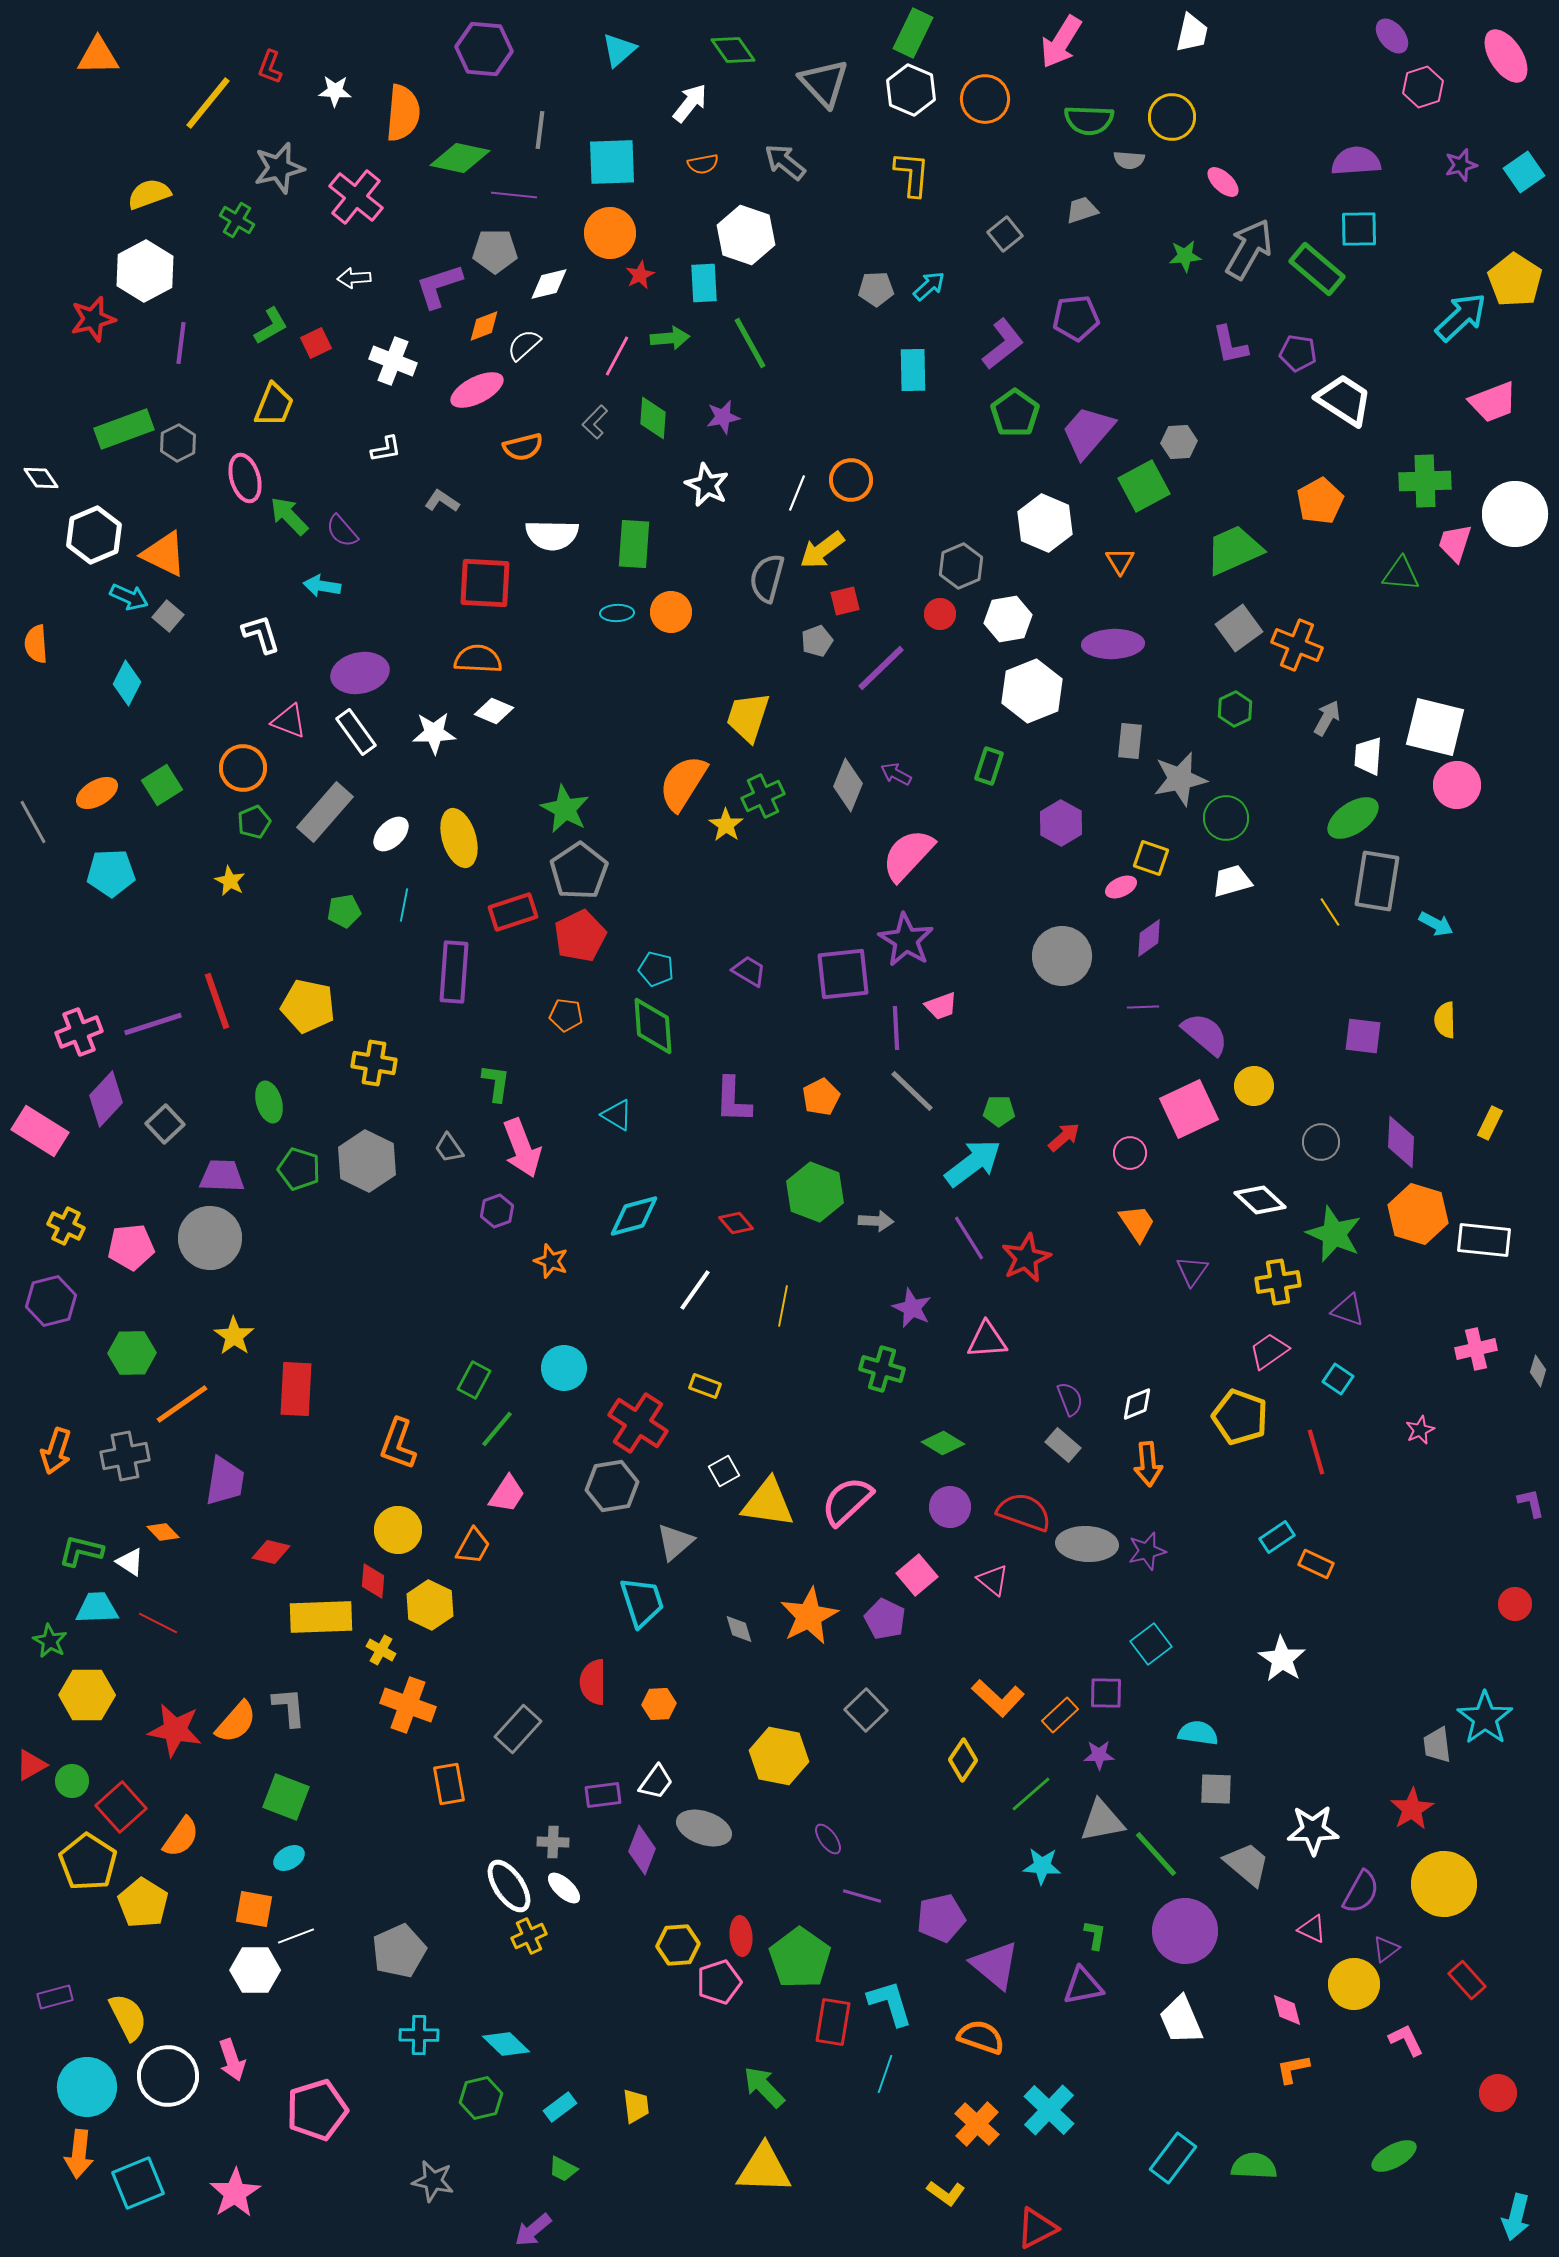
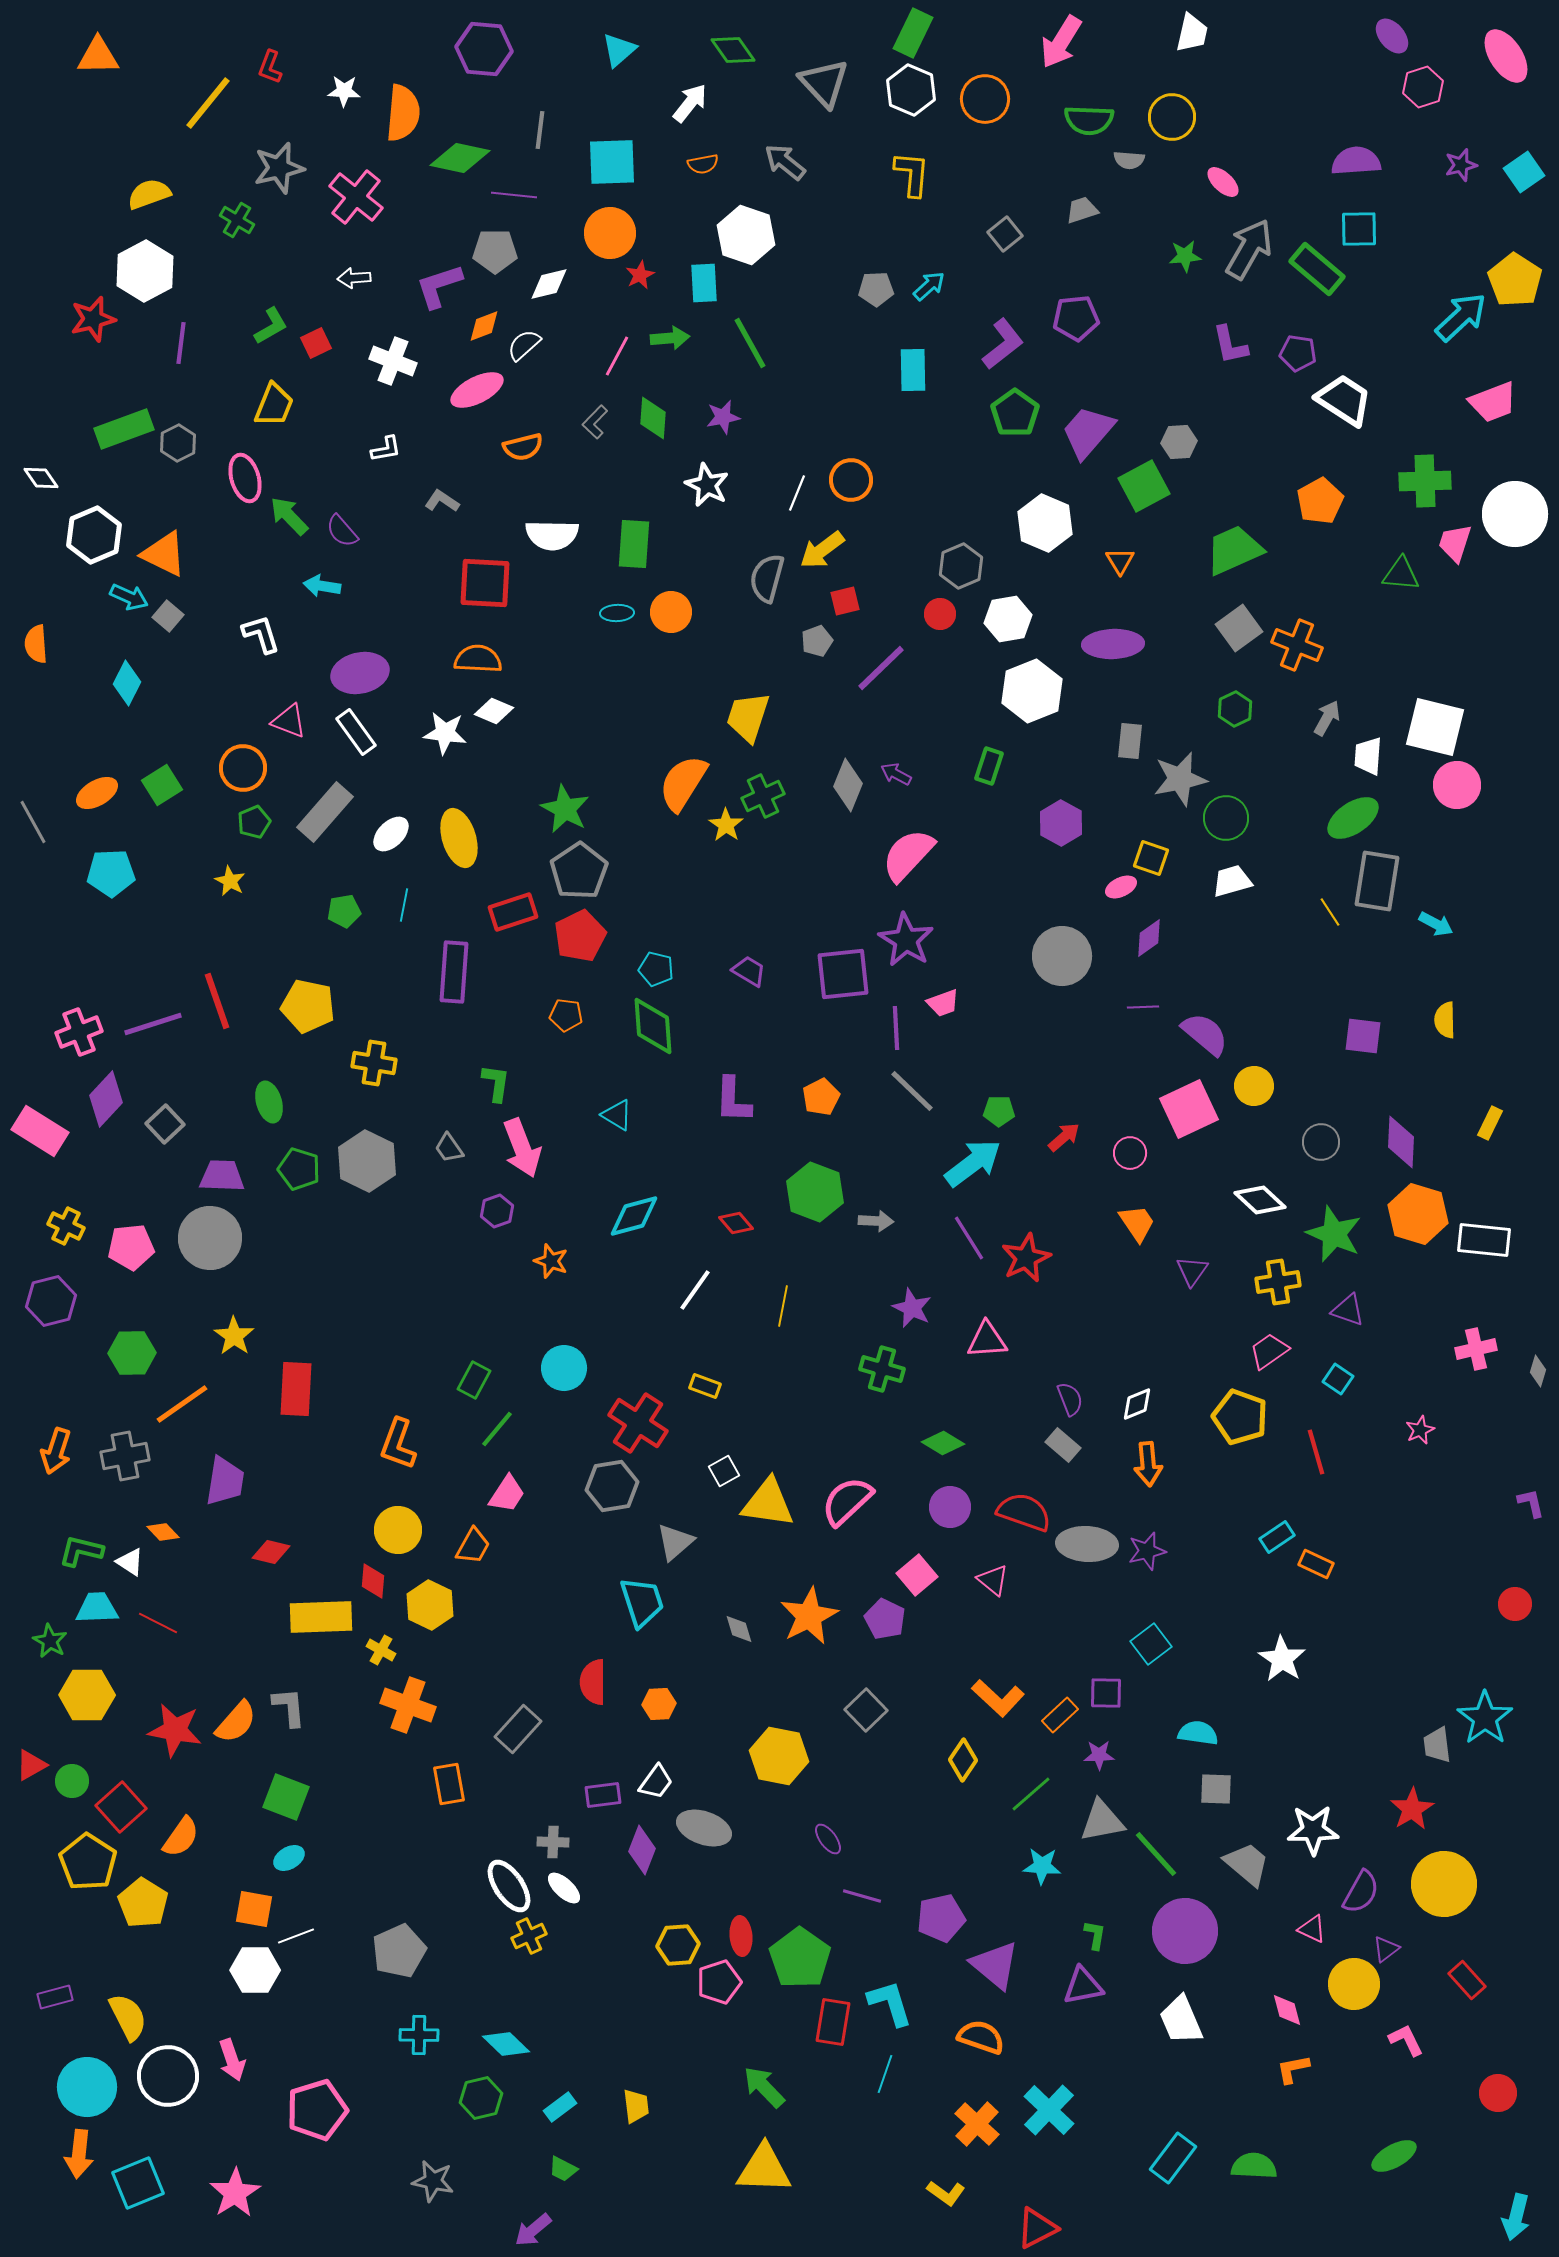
white star at (335, 91): moved 9 px right
white star at (434, 733): moved 11 px right; rotated 9 degrees clockwise
pink trapezoid at (941, 1006): moved 2 px right, 3 px up
